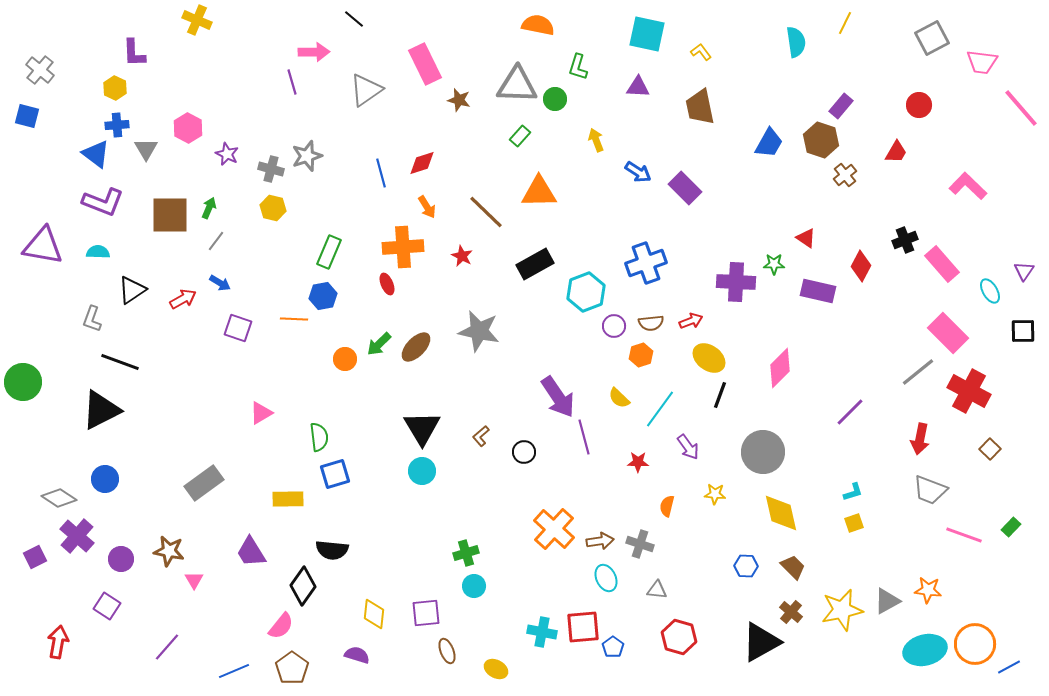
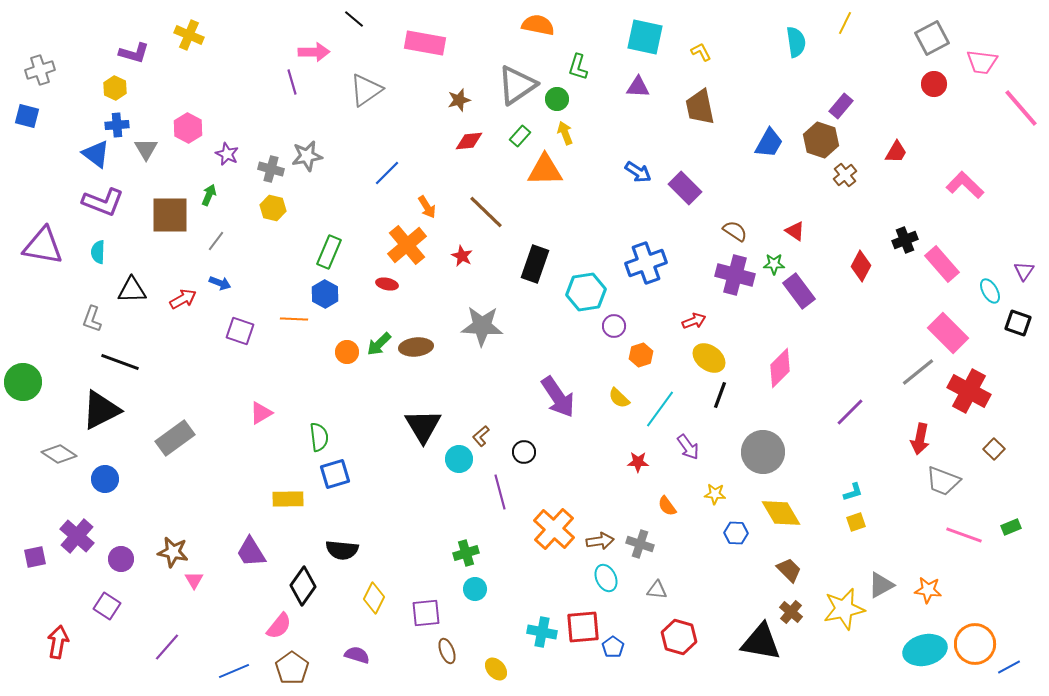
yellow cross at (197, 20): moved 8 px left, 15 px down
cyan square at (647, 34): moved 2 px left, 3 px down
yellow L-shape at (701, 52): rotated 10 degrees clockwise
purple L-shape at (134, 53): rotated 72 degrees counterclockwise
pink rectangle at (425, 64): moved 21 px up; rotated 54 degrees counterclockwise
gray cross at (40, 70): rotated 32 degrees clockwise
gray triangle at (517, 85): rotated 36 degrees counterclockwise
green circle at (555, 99): moved 2 px right
brown star at (459, 100): rotated 30 degrees counterclockwise
red circle at (919, 105): moved 15 px right, 21 px up
yellow arrow at (596, 140): moved 31 px left, 7 px up
gray star at (307, 156): rotated 8 degrees clockwise
red diamond at (422, 163): moved 47 px right, 22 px up; rotated 12 degrees clockwise
blue line at (381, 173): moved 6 px right; rotated 60 degrees clockwise
pink L-shape at (968, 186): moved 3 px left, 1 px up
orange triangle at (539, 192): moved 6 px right, 22 px up
green arrow at (209, 208): moved 13 px up
red triangle at (806, 238): moved 11 px left, 7 px up
orange cross at (403, 247): moved 4 px right, 2 px up; rotated 36 degrees counterclockwise
cyan semicircle at (98, 252): rotated 90 degrees counterclockwise
black rectangle at (535, 264): rotated 42 degrees counterclockwise
purple cross at (736, 282): moved 1 px left, 7 px up; rotated 12 degrees clockwise
blue arrow at (220, 283): rotated 10 degrees counterclockwise
red ellipse at (387, 284): rotated 55 degrees counterclockwise
black triangle at (132, 290): rotated 32 degrees clockwise
purple rectangle at (818, 291): moved 19 px left; rotated 40 degrees clockwise
cyan hexagon at (586, 292): rotated 12 degrees clockwise
blue hexagon at (323, 296): moved 2 px right, 2 px up; rotated 20 degrees counterclockwise
red arrow at (691, 321): moved 3 px right
brown semicircle at (651, 323): moved 84 px right, 92 px up; rotated 140 degrees counterclockwise
purple square at (238, 328): moved 2 px right, 3 px down
gray star at (479, 331): moved 3 px right, 5 px up; rotated 9 degrees counterclockwise
black square at (1023, 331): moved 5 px left, 8 px up; rotated 20 degrees clockwise
brown ellipse at (416, 347): rotated 40 degrees clockwise
orange circle at (345, 359): moved 2 px right, 7 px up
black triangle at (422, 428): moved 1 px right, 2 px up
purple line at (584, 437): moved 84 px left, 55 px down
brown square at (990, 449): moved 4 px right
cyan circle at (422, 471): moved 37 px right, 12 px up
gray rectangle at (204, 483): moved 29 px left, 45 px up
gray trapezoid at (930, 490): moved 13 px right, 9 px up
gray diamond at (59, 498): moved 44 px up
orange semicircle at (667, 506): rotated 50 degrees counterclockwise
yellow diamond at (781, 513): rotated 18 degrees counterclockwise
yellow square at (854, 523): moved 2 px right, 1 px up
green rectangle at (1011, 527): rotated 24 degrees clockwise
black semicircle at (332, 550): moved 10 px right
brown star at (169, 551): moved 4 px right, 1 px down
purple square at (35, 557): rotated 15 degrees clockwise
blue hexagon at (746, 566): moved 10 px left, 33 px up
brown trapezoid at (793, 567): moved 4 px left, 3 px down
cyan circle at (474, 586): moved 1 px right, 3 px down
gray triangle at (887, 601): moved 6 px left, 16 px up
yellow star at (842, 610): moved 2 px right, 1 px up
yellow diamond at (374, 614): moved 16 px up; rotated 20 degrees clockwise
pink semicircle at (281, 626): moved 2 px left
black triangle at (761, 642): rotated 39 degrees clockwise
yellow ellipse at (496, 669): rotated 20 degrees clockwise
